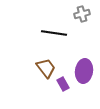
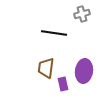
brown trapezoid: rotated 135 degrees counterclockwise
purple rectangle: rotated 16 degrees clockwise
